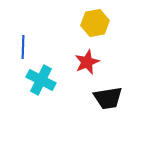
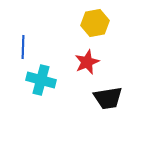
cyan cross: rotated 12 degrees counterclockwise
